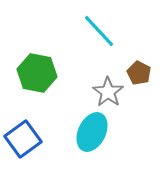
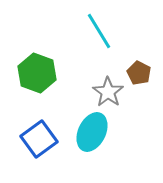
cyan line: rotated 12 degrees clockwise
green hexagon: rotated 9 degrees clockwise
blue square: moved 16 px right
